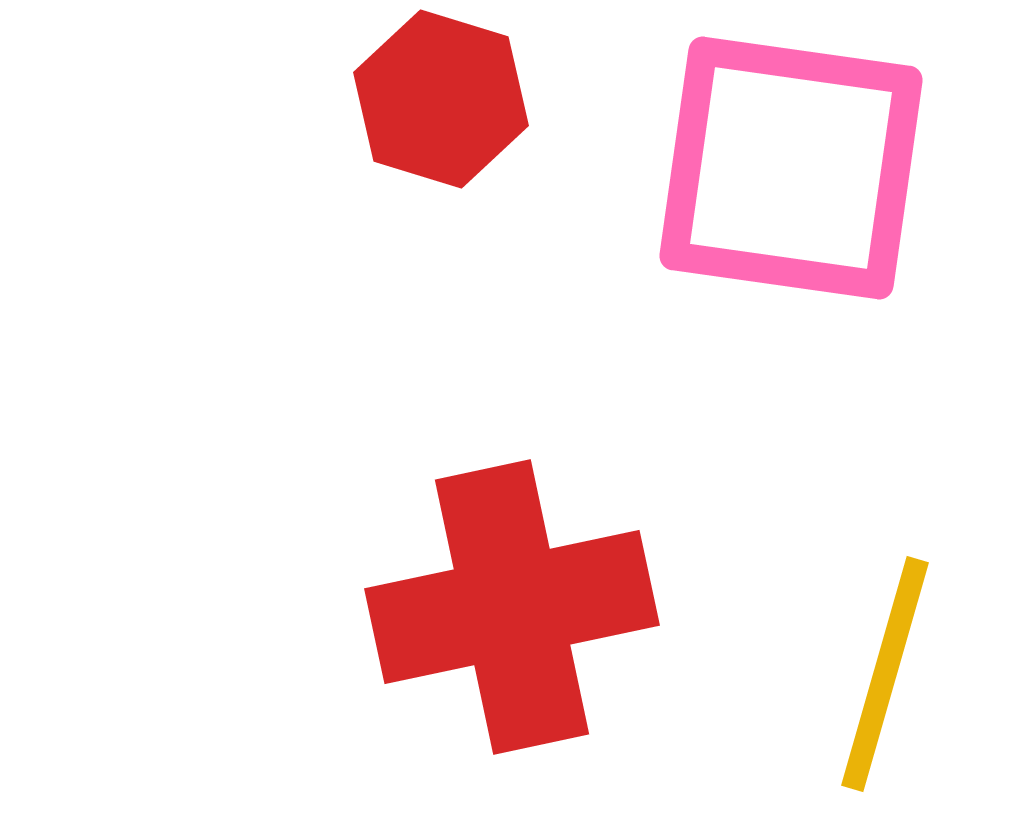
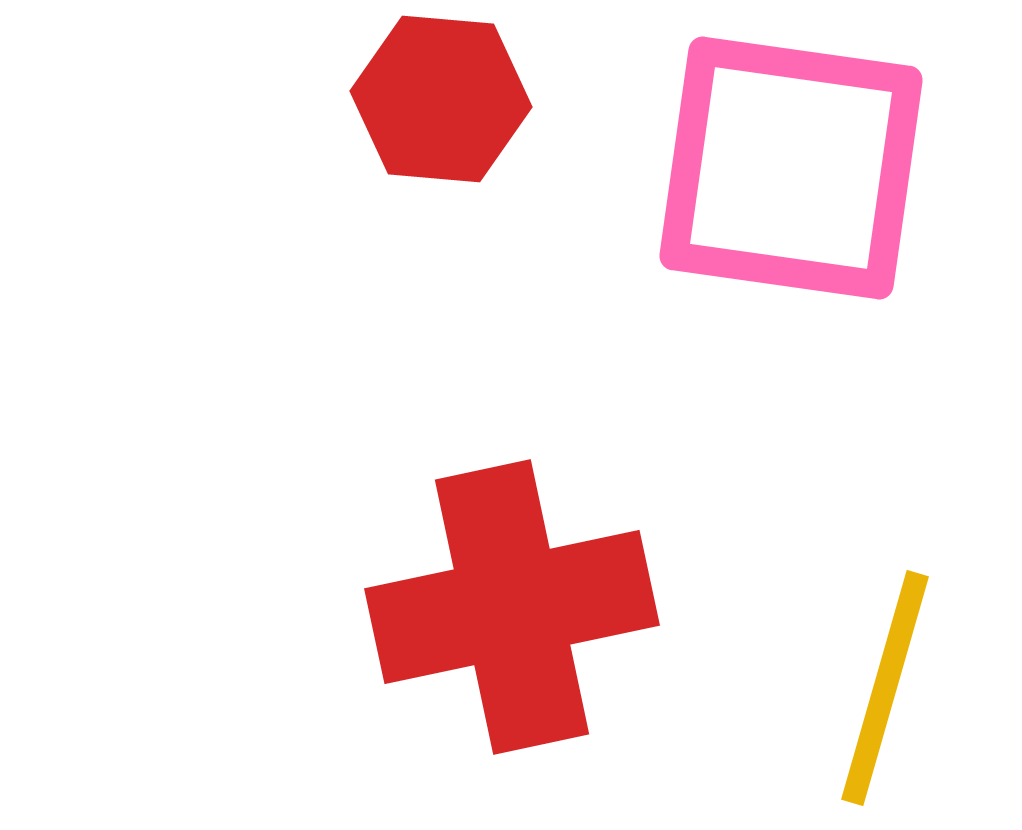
red hexagon: rotated 12 degrees counterclockwise
yellow line: moved 14 px down
